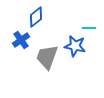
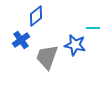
blue diamond: moved 1 px up
cyan line: moved 4 px right
blue star: moved 1 px up
